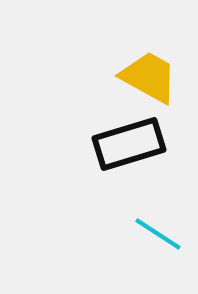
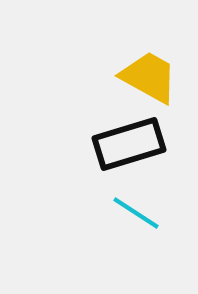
cyan line: moved 22 px left, 21 px up
